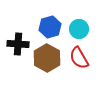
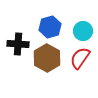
cyan circle: moved 4 px right, 2 px down
red semicircle: moved 1 px right; rotated 65 degrees clockwise
